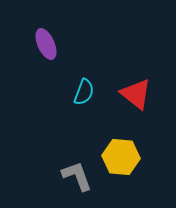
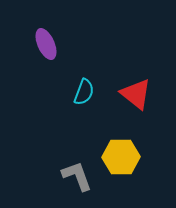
yellow hexagon: rotated 6 degrees counterclockwise
